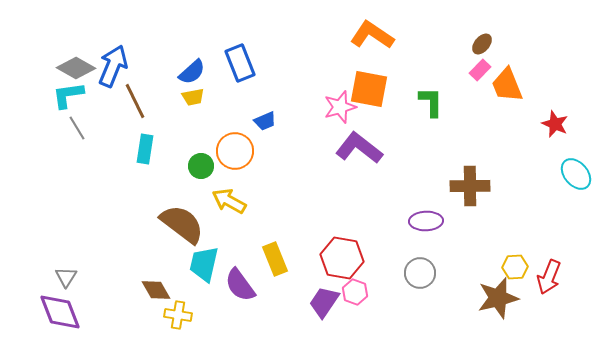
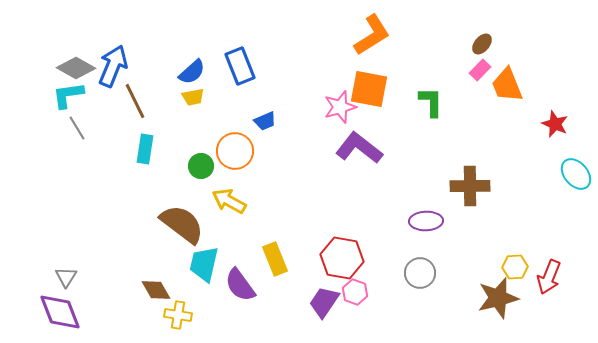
orange L-shape: rotated 114 degrees clockwise
blue rectangle: moved 3 px down
